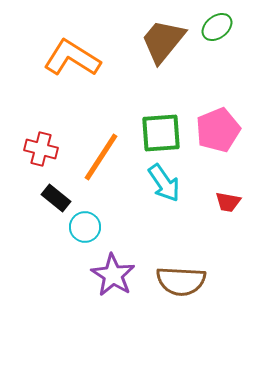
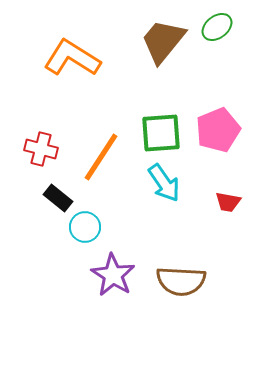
black rectangle: moved 2 px right
